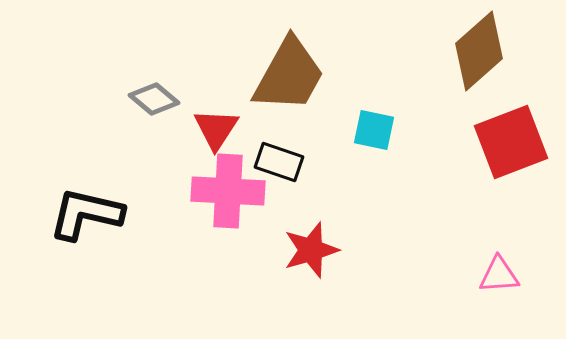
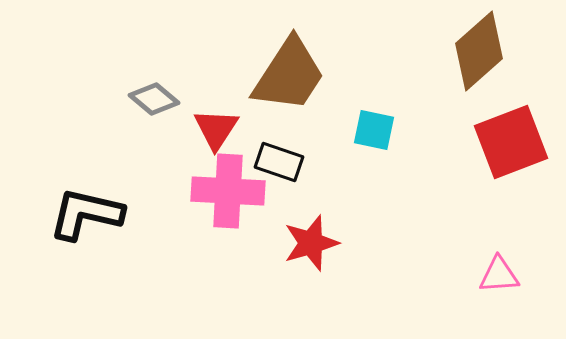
brown trapezoid: rotated 4 degrees clockwise
red star: moved 7 px up
